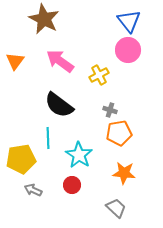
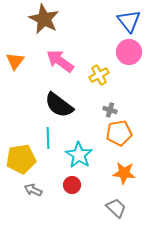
pink circle: moved 1 px right, 2 px down
